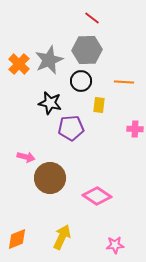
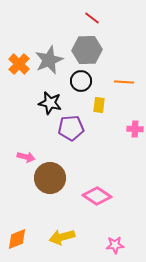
yellow arrow: rotated 130 degrees counterclockwise
